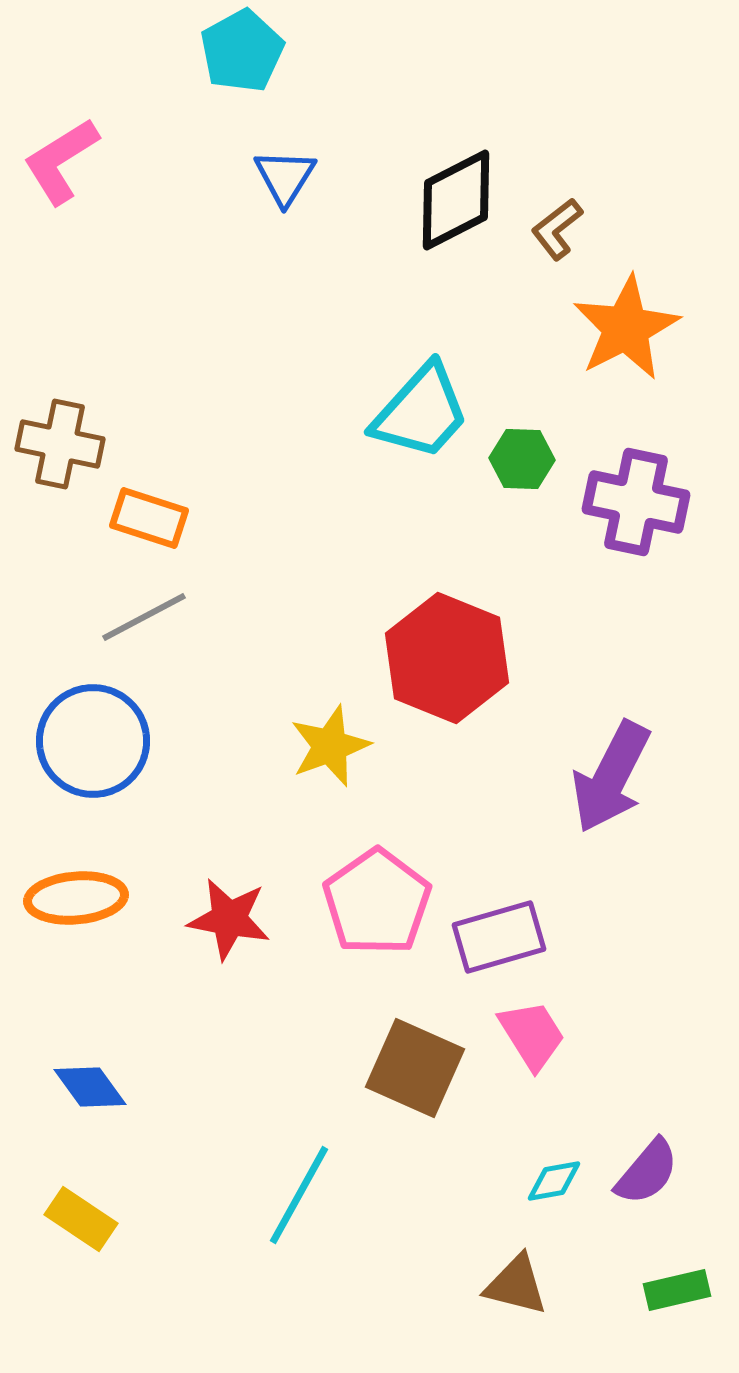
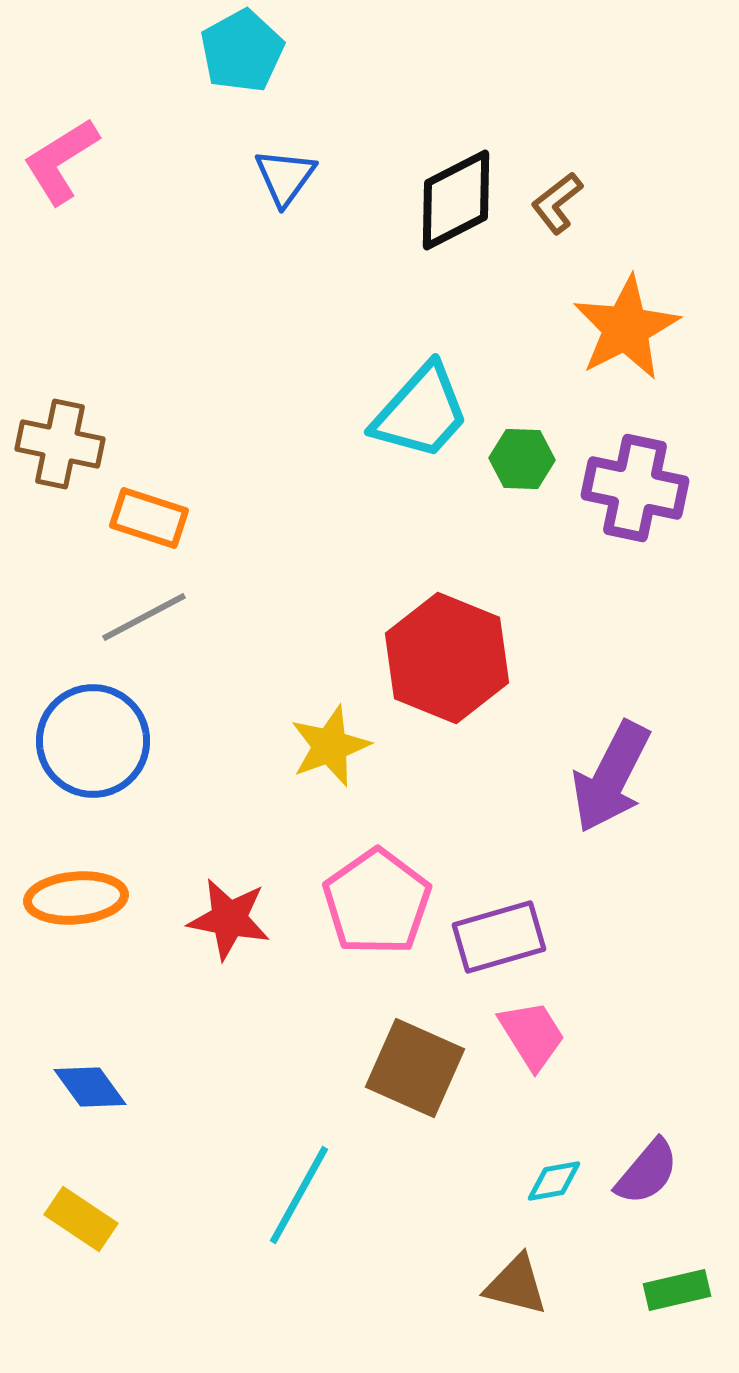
blue triangle: rotated 4 degrees clockwise
brown L-shape: moved 26 px up
purple cross: moved 1 px left, 14 px up
